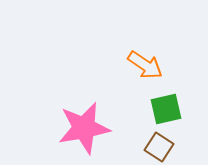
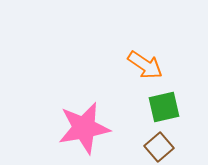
green square: moved 2 px left, 2 px up
brown square: rotated 16 degrees clockwise
